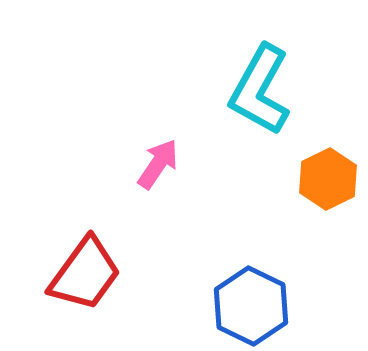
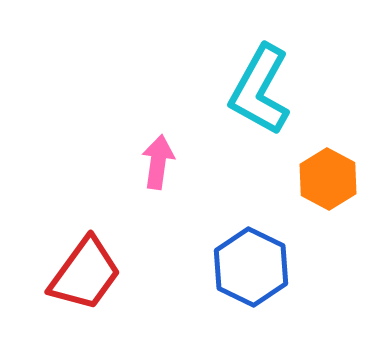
pink arrow: moved 2 px up; rotated 26 degrees counterclockwise
orange hexagon: rotated 6 degrees counterclockwise
blue hexagon: moved 39 px up
